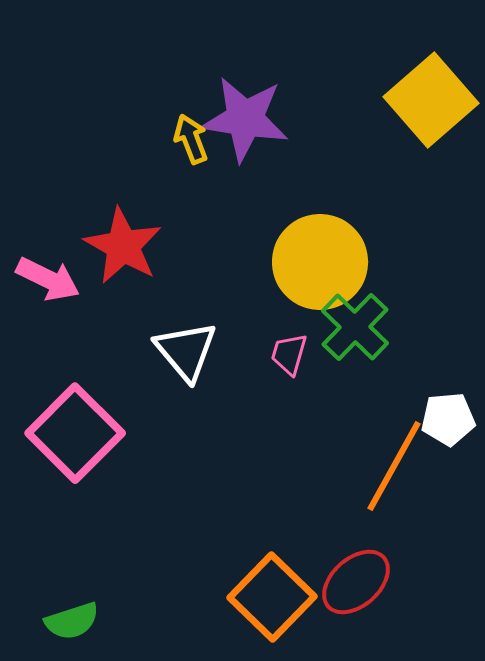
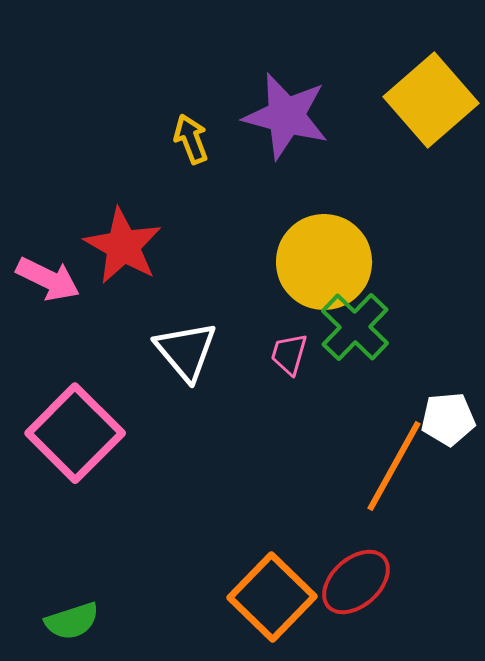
purple star: moved 41 px right, 3 px up; rotated 6 degrees clockwise
yellow circle: moved 4 px right
